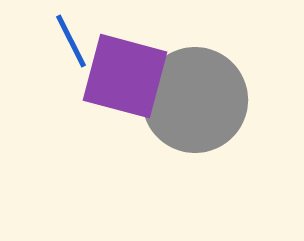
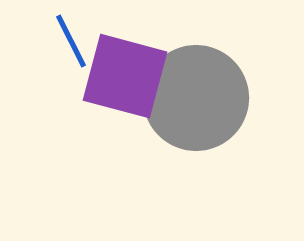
gray circle: moved 1 px right, 2 px up
